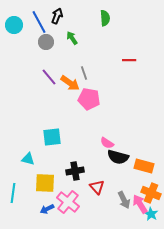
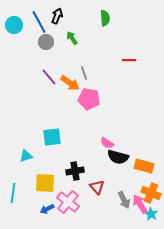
cyan triangle: moved 2 px left, 3 px up; rotated 32 degrees counterclockwise
